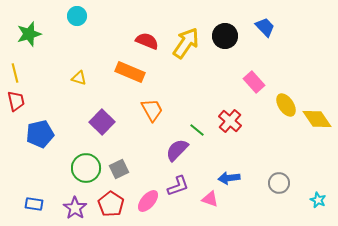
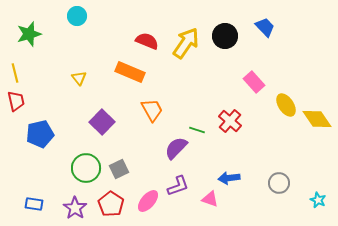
yellow triangle: rotated 35 degrees clockwise
green line: rotated 21 degrees counterclockwise
purple semicircle: moved 1 px left, 2 px up
